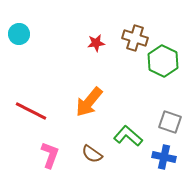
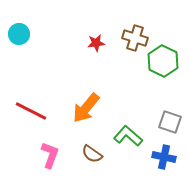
orange arrow: moved 3 px left, 6 px down
